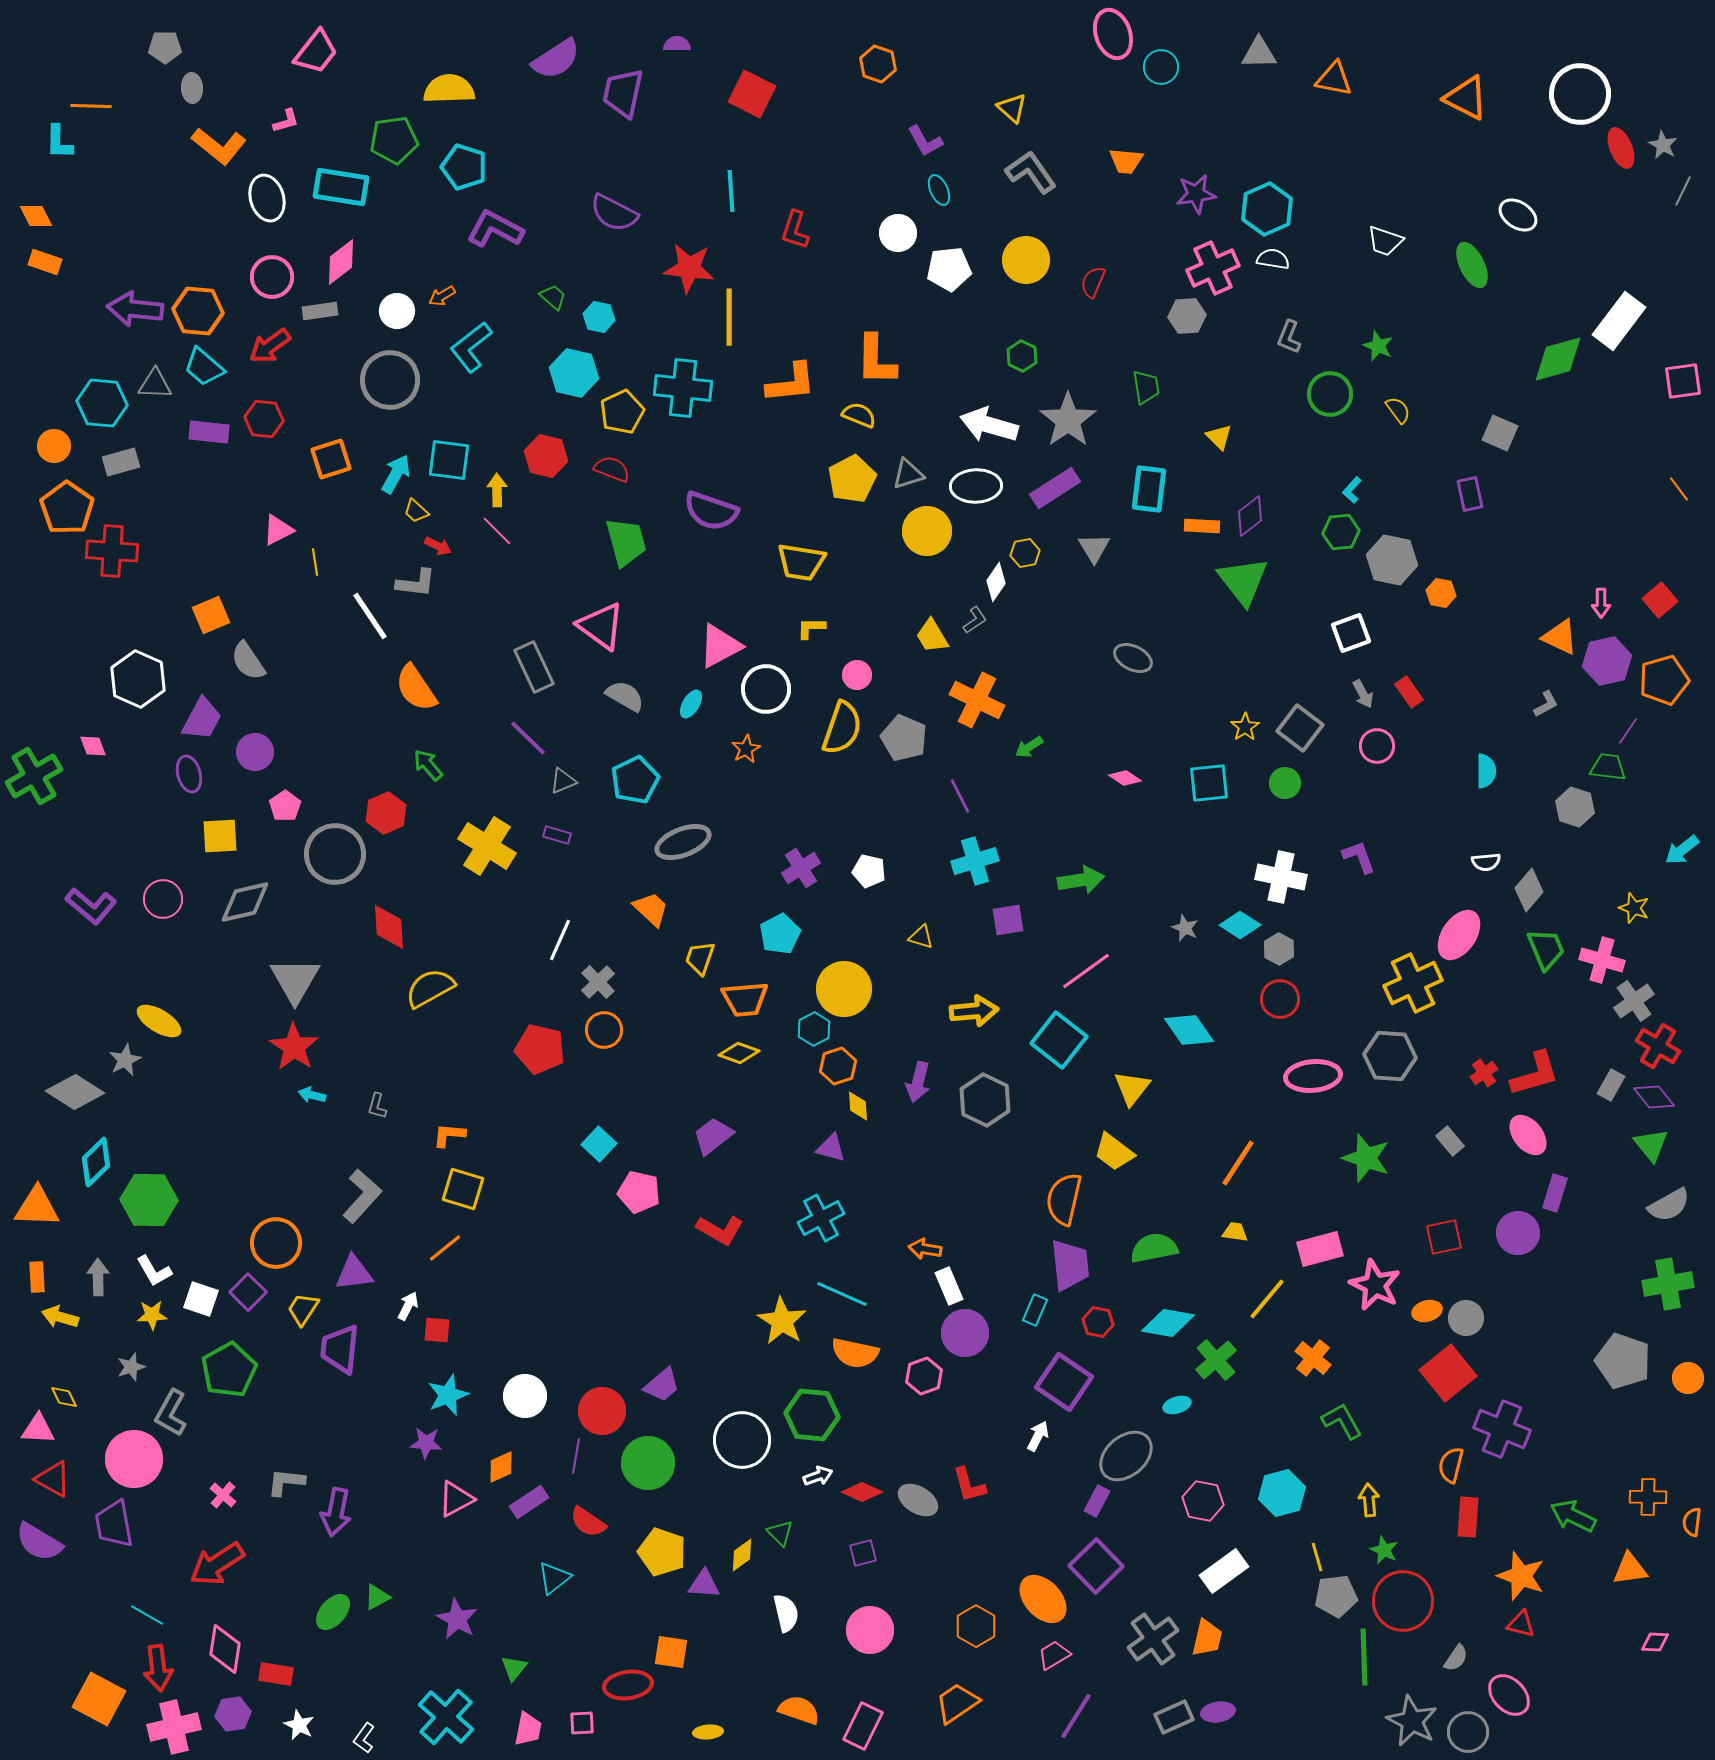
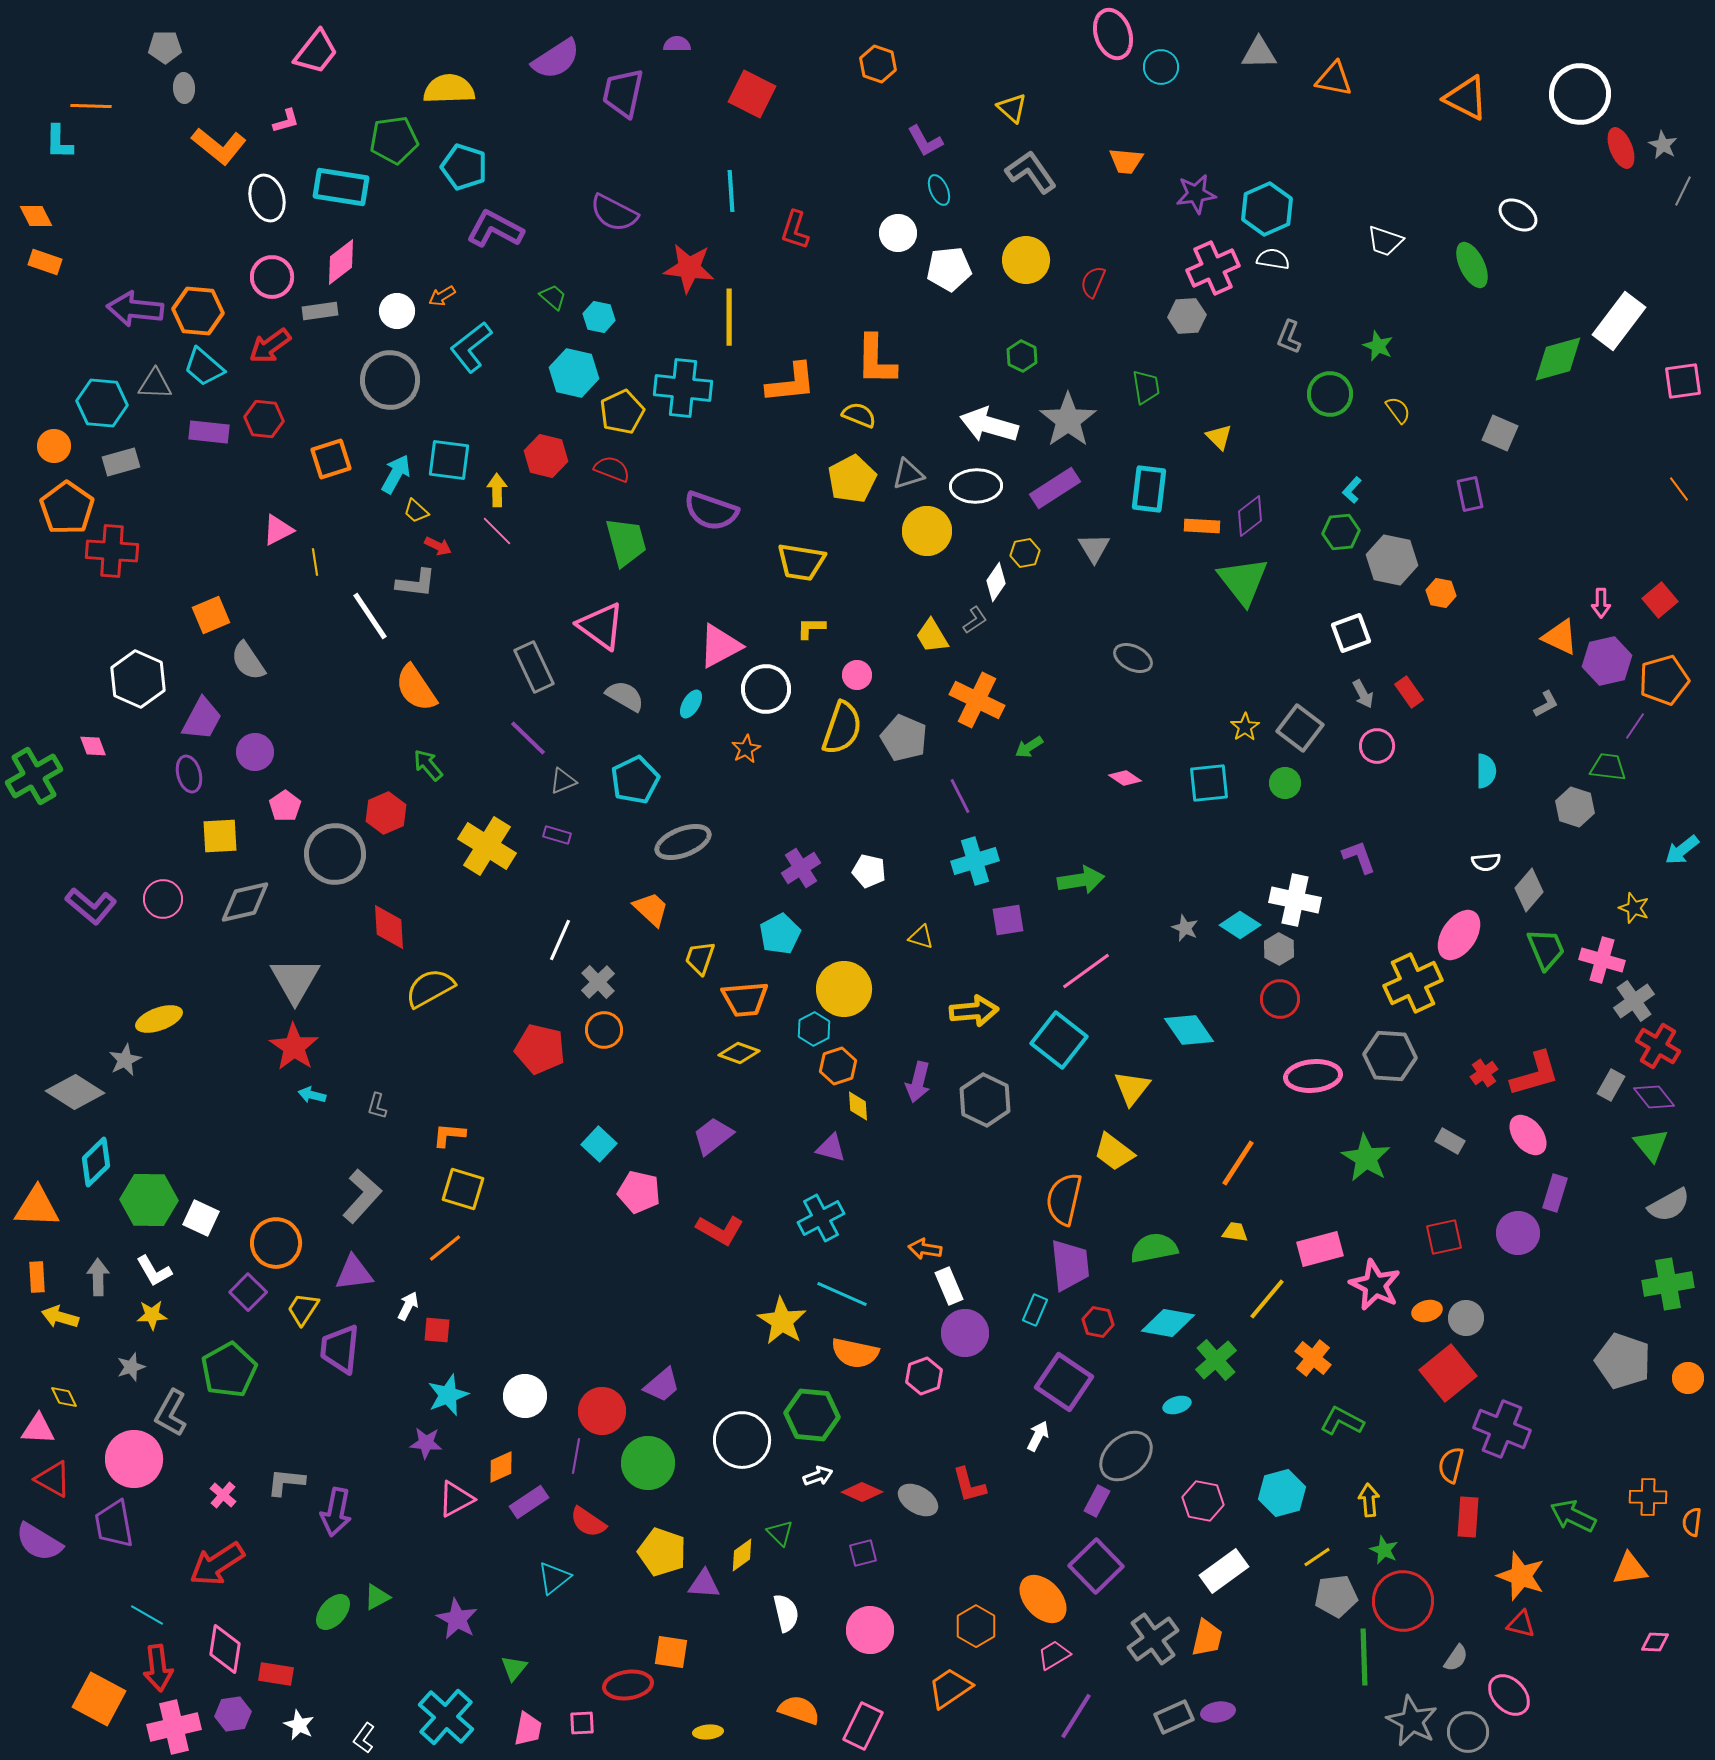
gray ellipse at (192, 88): moved 8 px left
purple line at (1628, 731): moved 7 px right, 5 px up
white cross at (1281, 877): moved 14 px right, 23 px down
yellow ellipse at (159, 1021): moved 2 px up; rotated 51 degrees counterclockwise
gray rectangle at (1450, 1141): rotated 20 degrees counterclockwise
green star at (1366, 1158): rotated 12 degrees clockwise
white square at (201, 1299): moved 81 px up; rotated 6 degrees clockwise
green L-shape at (1342, 1421): rotated 33 degrees counterclockwise
yellow line at (1317, 1557): rotated 72 degrees clockwise
orange trapezoid at (957, 1703): moved 7 px left, 15 px up
